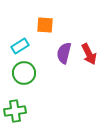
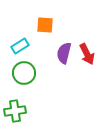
red arrow: moved 2 px left
